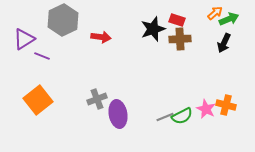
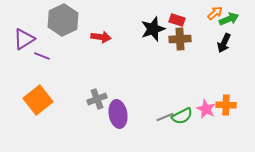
orange cross: rotated 12 degrees counterclockwise
